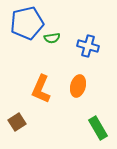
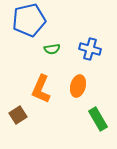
blue pentagon: moved 2 px right, 3 px up
green semicircle: moved 11 px down
blue cross: moved 2 px right, 3 px down
brown square: moved 1 px right, 7 px up
green rectangle: moved 9 px up
